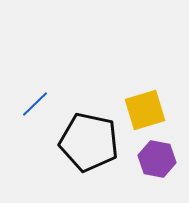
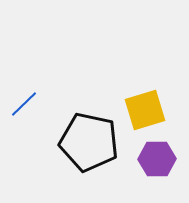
blue line: moved 11 px left
purple hexagon: rotated 12 degrees counterclockwise
